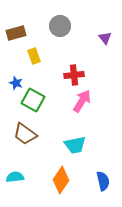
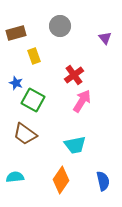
red cross: rotated 30 degrees counterclockwise
